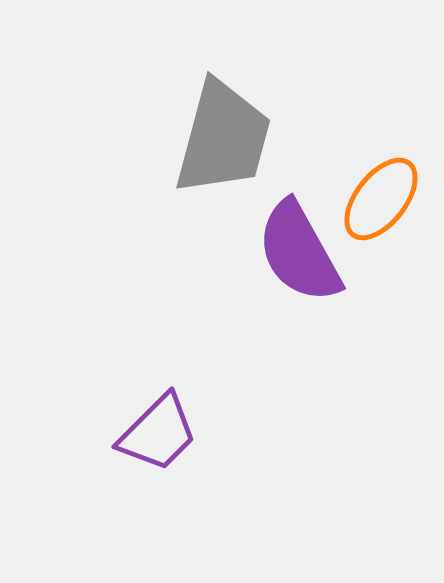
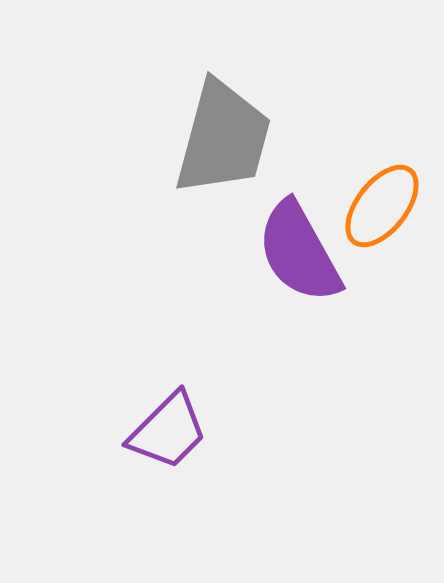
orange ellipse: moved 1 px right, 7 px down
purple trapezoid: moved 10 px right, 2 px up
